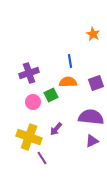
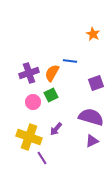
blue line: rotated 72 degrees counterclockwise
orange semicircle: moved 16 px left, 9 px up; rotated 60 degrees counterclockwise
purple semicircle: rotated 10 degrees clockwise
